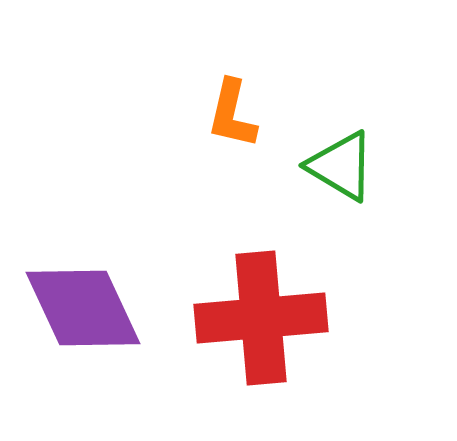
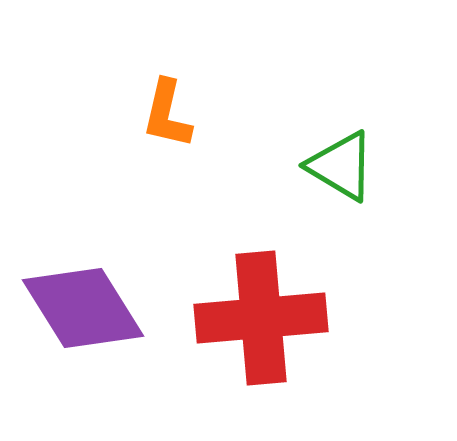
orange L-shape: moved 65 px left
purple diamond: rotated 7 degrees counterclockwise
